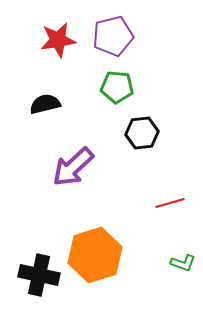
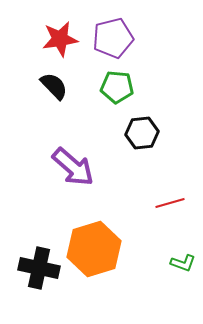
purple pentagon: moved 2 px down
red star: moved 2 px right, 1 px up
black semicircle: moved 9 px right, 18 px up; rotated 60 degrees clockwise
purple arrow: rotated 96 degrees counterclockwise
orange hexagon: moved 1 px left, 6 px up
black cross: moved 7 px up
